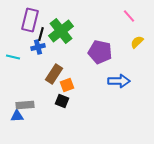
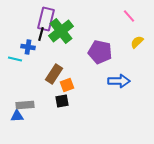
purple rectangle: moved 16 px right, 1 px up
blue cross: moved 10 px left; rotated 24 degrees clockwise
cyan line: moved 2 px right, 2 px down
black square: rotated 32 degrees counterclockwise
